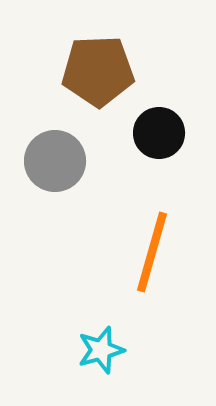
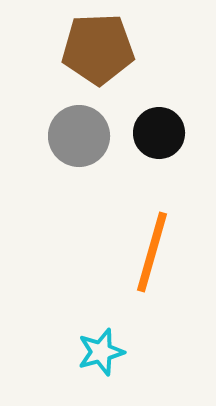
brown pentagon: moved 22 px up
gray circle: moved 24 px right, 25 px up
cyan star: moved 2 px down
